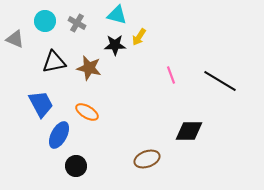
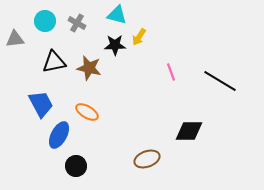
gray triangle: rotated 30 degrees counterclockwise
pink line: moved 3 px up
